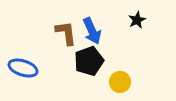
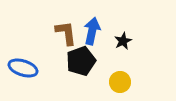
black star: moved 14 px left, 21 px down
blue arrow: rotated 144 degrees counterclockwise
black pentagon: moved 8 px left
